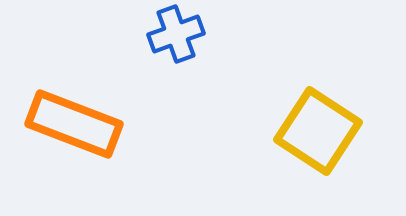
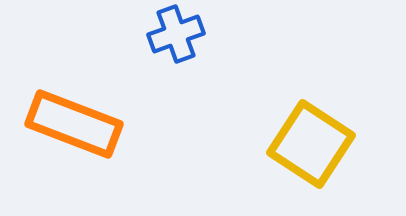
yellow square: moved 7 px left, 13 px down
